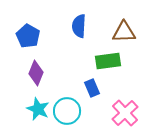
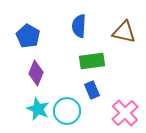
brown triangle: rotated 15 degrees clockwise
green rectangle: moved 16 px left
blue rectangle: moved 2 px down
